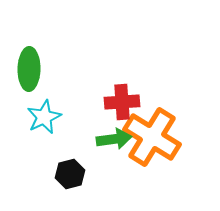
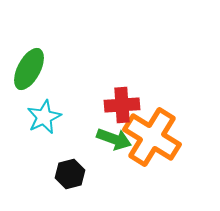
green ellipse: rotated 27 degrees clockwise
red cross: moved 3 px down
green arrow: rotated 28 degrees clockwise
